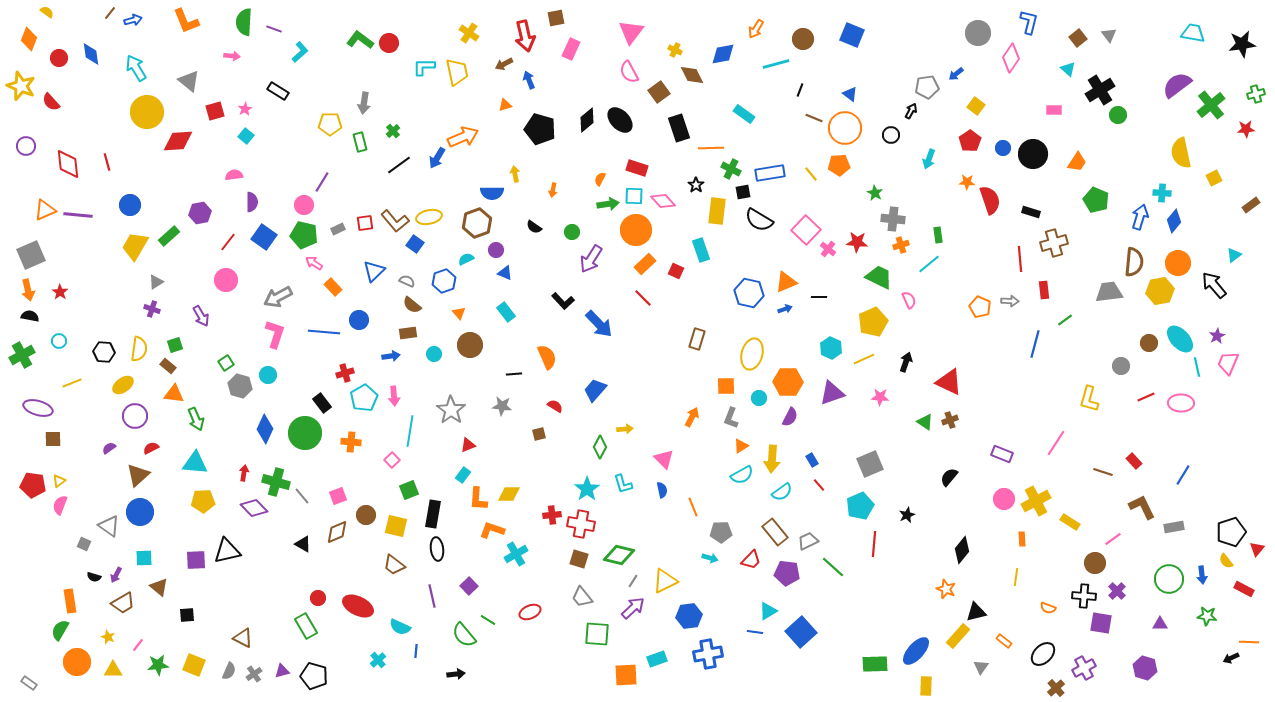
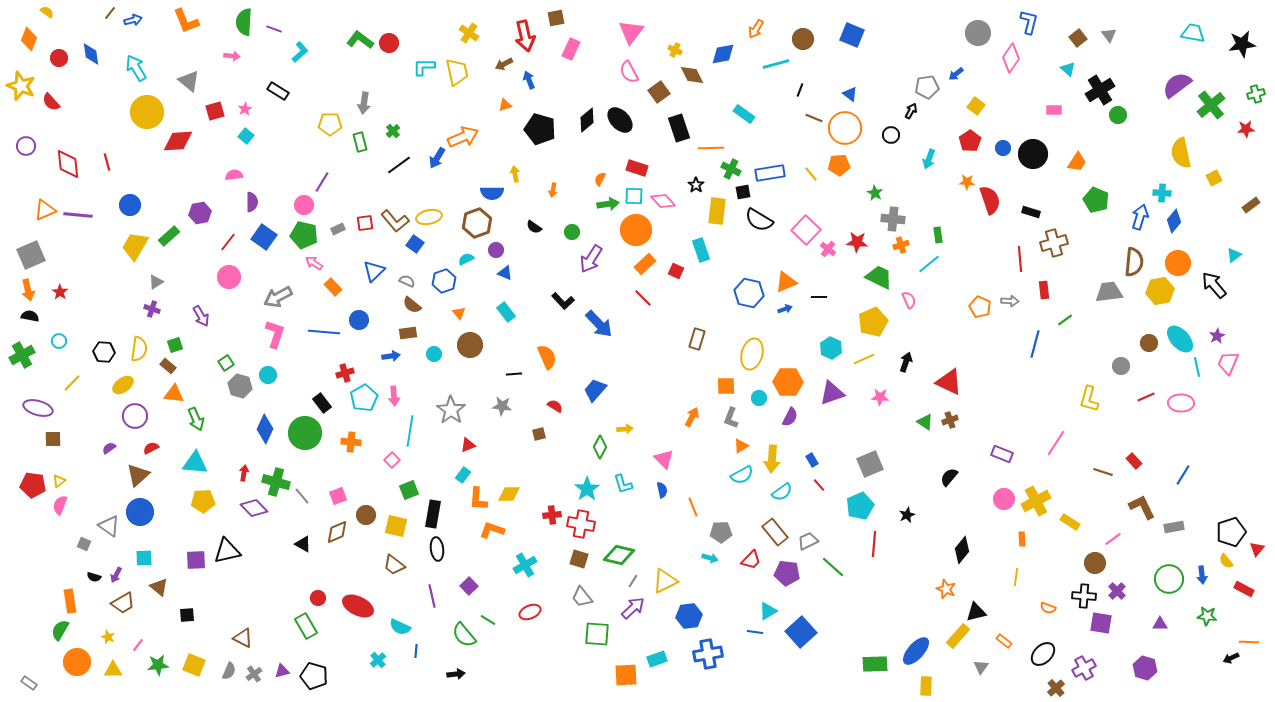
pink circle at (226, 280): moved 3 px right, 3 px up
yellow line at (72, 383): rotated 24 degrees counterclockwise
cyan cross at (516, 554): moved 9 px right, 11 px down
